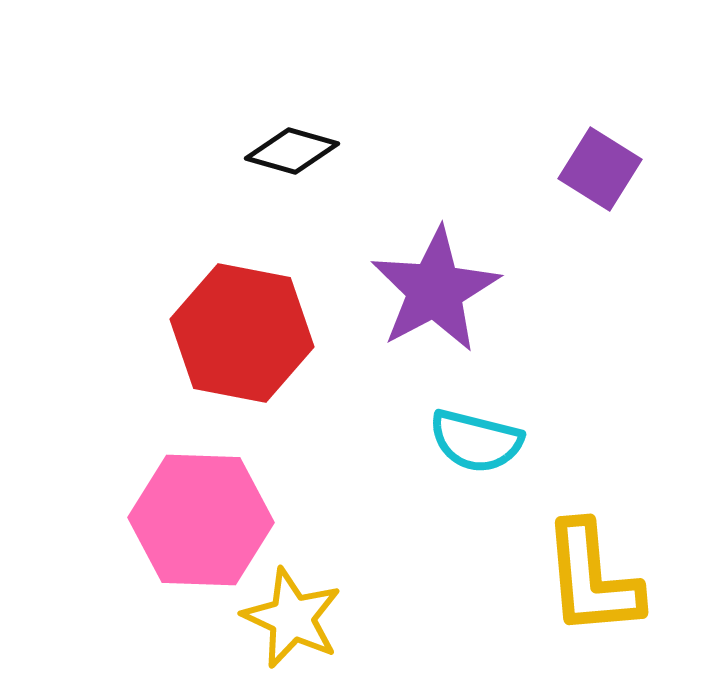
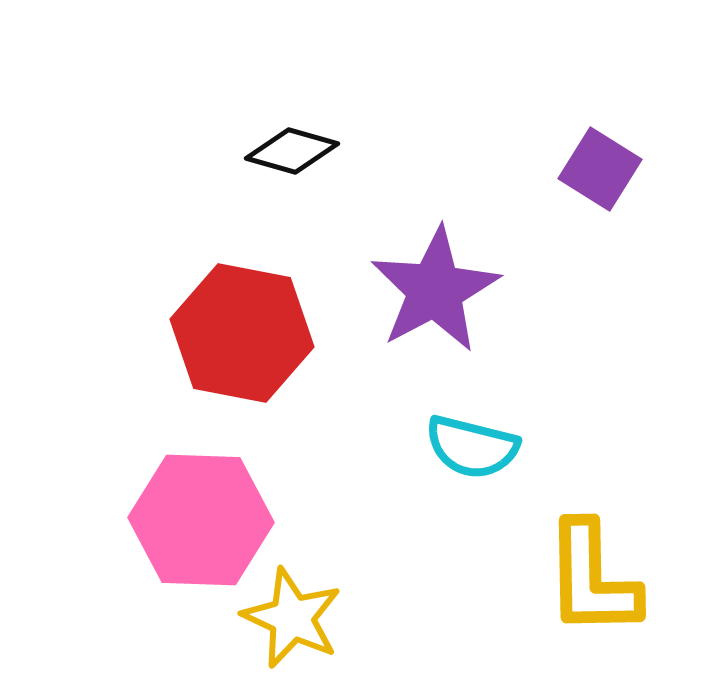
cyan semicircle: moved 4 px left, 6 px down
yellow L-shape: rotated 4 degrees clockwise
